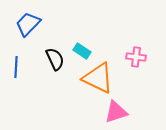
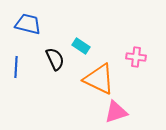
blue trapezoid: rotated 60 degrees clockwise
cyan rectangle: moved 1 px left, 5 px up
orange triangle: moved 1 px right, 1 px down
